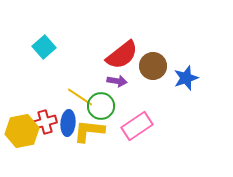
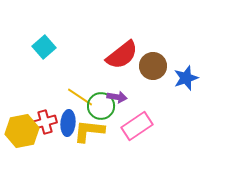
purple arrow: moved 16 px down
